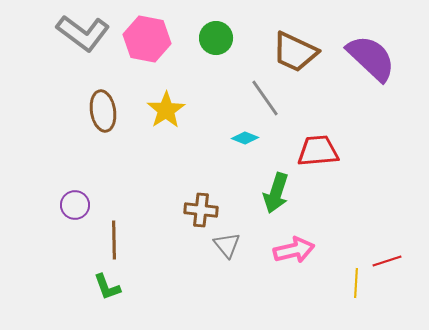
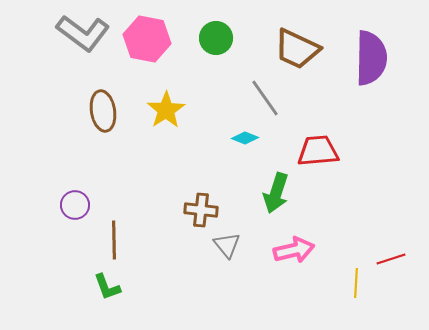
brown trapezoid: moved 2 px right, 3 px up
purple semicircle: rotated 48 degrees clockwise
red line: moved 4 px right, 2 px up
